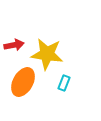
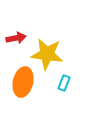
red arrow: moved 2 px right, 7 px up
orange ellipse: rotated 16 degrees counterclockwise
